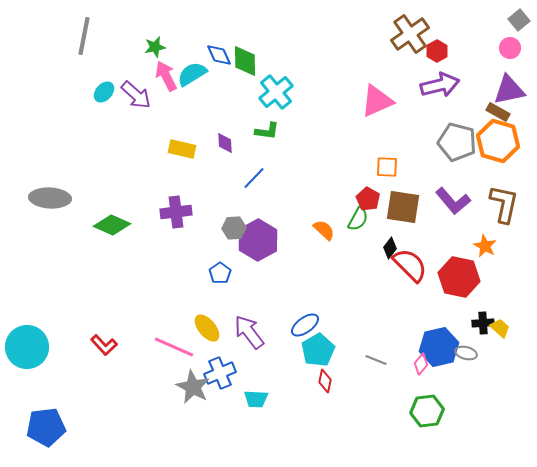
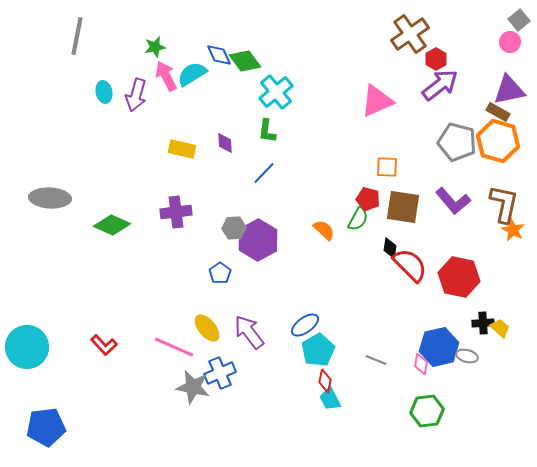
gray line at (84, 36): moved 7 px left
pink circle at (510, 48): moved 6 px up
red hexagon at (437, 51): moved 1 px left, 8 px down
green diamond at (245, 61): rotated 36 degrees counterclockwise
purple arrow at (440, 85): rotated 24 degrees counterclockwise
cyan ellipse at (104, 92): rotated 55 degrees counterclockwise
purple arrow at (136, 95): rotated 64 degrees clockwise
green L-shape at (267, 131): rotated 90 degrees clockwise
blue line at (254, 178): moved 10 px right, 5 px up
red pentagon at (368, 199): rotated 15 degrees counterclockwise
orange star at (485, 246): moved 28 px right, 16 px up
black diamond at (390, 248): rotated 30 degrees counterclockwise
gray ellipse at (466, 353): moved 1 px right, 3 px down
pink diamond at (421, 364): rotated 30 degrees counterclockwise
gray star at (193, 387): rotated 16 degrees counterclockwise
cyan trapezoid at (256, 399): moved 74 px right; rotated 60 degrees clockwise
